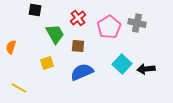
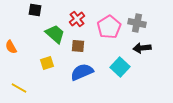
red cross: moved 1 px left, 1 px down
green trapezoid: rotated 20 degrees counterclockwise
orange semicircle: rotated 48 degrees counterclockwise
cyan square: moved 2 px left, 3 px down
black arrow: moved 4 px left, 21 px up
